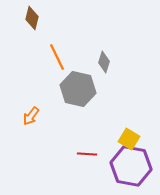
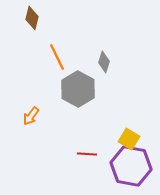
gray hexagon: rotated 16 degrees clockwise
